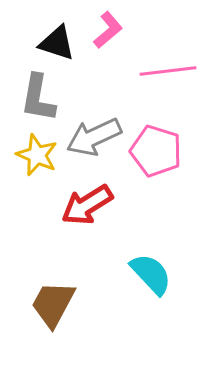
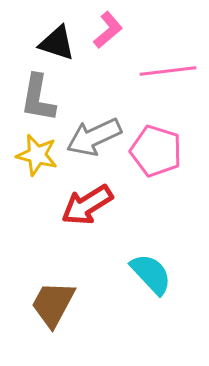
yellow star: rotated 9 degrees counterclockwise
